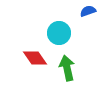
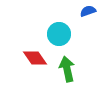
cyan circle: moved 1 px down
green arrow: moved 1 px down
